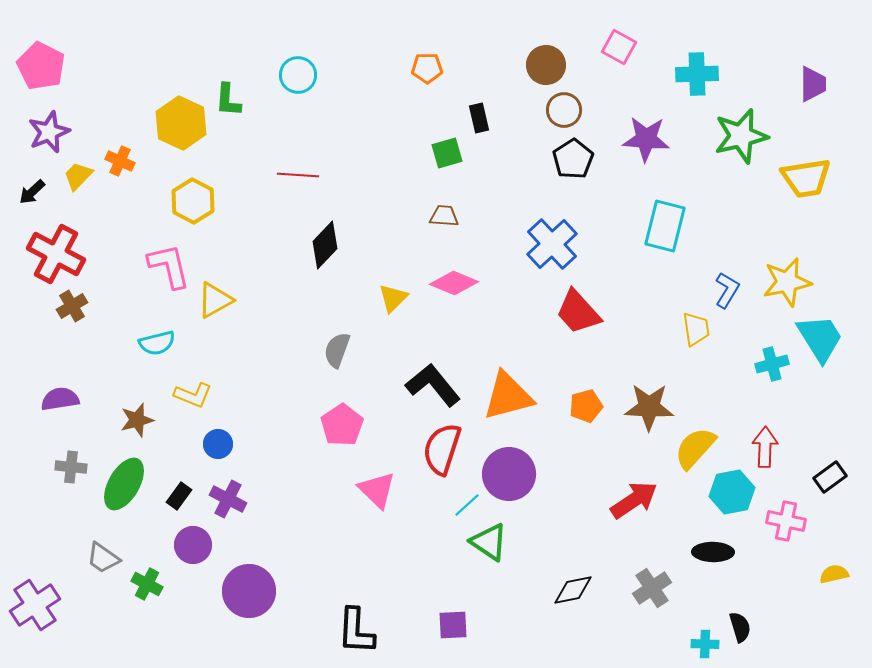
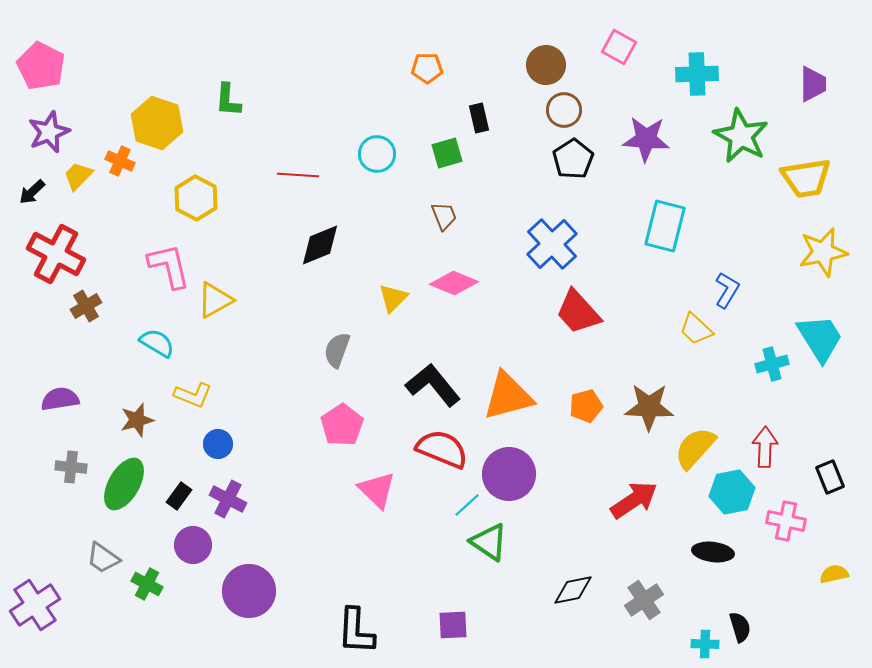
cyan circle at (298, 75): moved 79 px right, 79 px down
yellow hexagon at (181, 123): moved 24 px left; rotated 6 degrees counterclockwise
green star at (741, 136): rotated 30 degrees counterclockwise
yellow hexagon at (193, 201): moved 3 px right, 3 px up
brown trapezoid at (444, 216): rotated 64 degrees clockwise
black diamond at (325, 245): moved 5 px left; rotated 24 degrees clockwise
yellow star at (787, 282): moved 36 px right, 30 px up
brown cross at (72, 306): moved 14 px right
yellow trapezoid at (696, 329): rotated 141 degrees clockwise
cyan semicircle at (157, 343): rotated 135 degrees counterclockwise
red semicircle at (442, 449): rotated 94 degrees clockwise
black rectangle at (830, 477): rotated 76 degrees counterclockwise
black ellipse at (713, 552): rotated 6 degrees clockwise
gray cross at (652, 588): moved 8 px left, 12 px down
